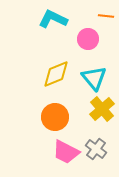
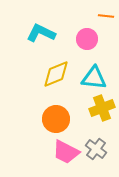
cyan L-shape: moved 12 px left, 14 px down
pink circle: moved 1 px left
cyan triangle: rotated 44 degrees counterclockwise
yellow cross: moved 1 px up; rotated 20 degrees clockwise
orange circle: moved 1 px right, 2 px down
